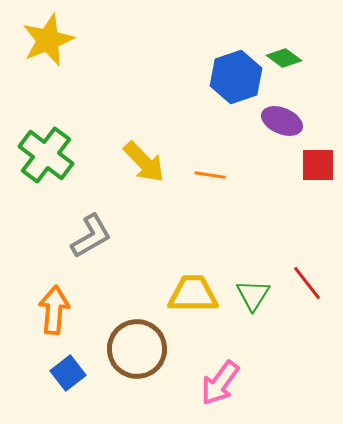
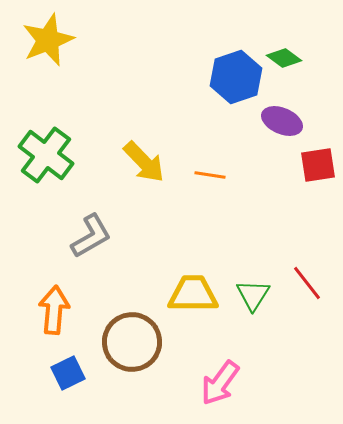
red square: rotated 9 degrees counterclockwise
brown circle: moved 5 px left, 7 px up
blue square: rotated 12 degrees clockwise
